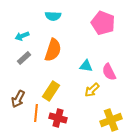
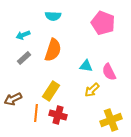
cyan arrow: moved 1 px right, 1 px up
brown arrow: moved 5 px left; rotated 36 degrees clockwise
red cross: moved 3 px up
